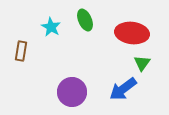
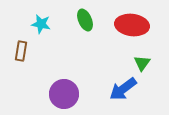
cyan star: moved 10 px left, 3 px up; rotated 18 degrees counterclockwise
red ellipse: moved 8 px up
purple circle: moved 8 px left, 2 px down
